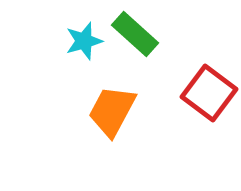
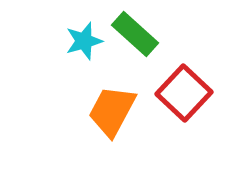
red square: moved 25 px left; rotated 6 degrees clockwise
